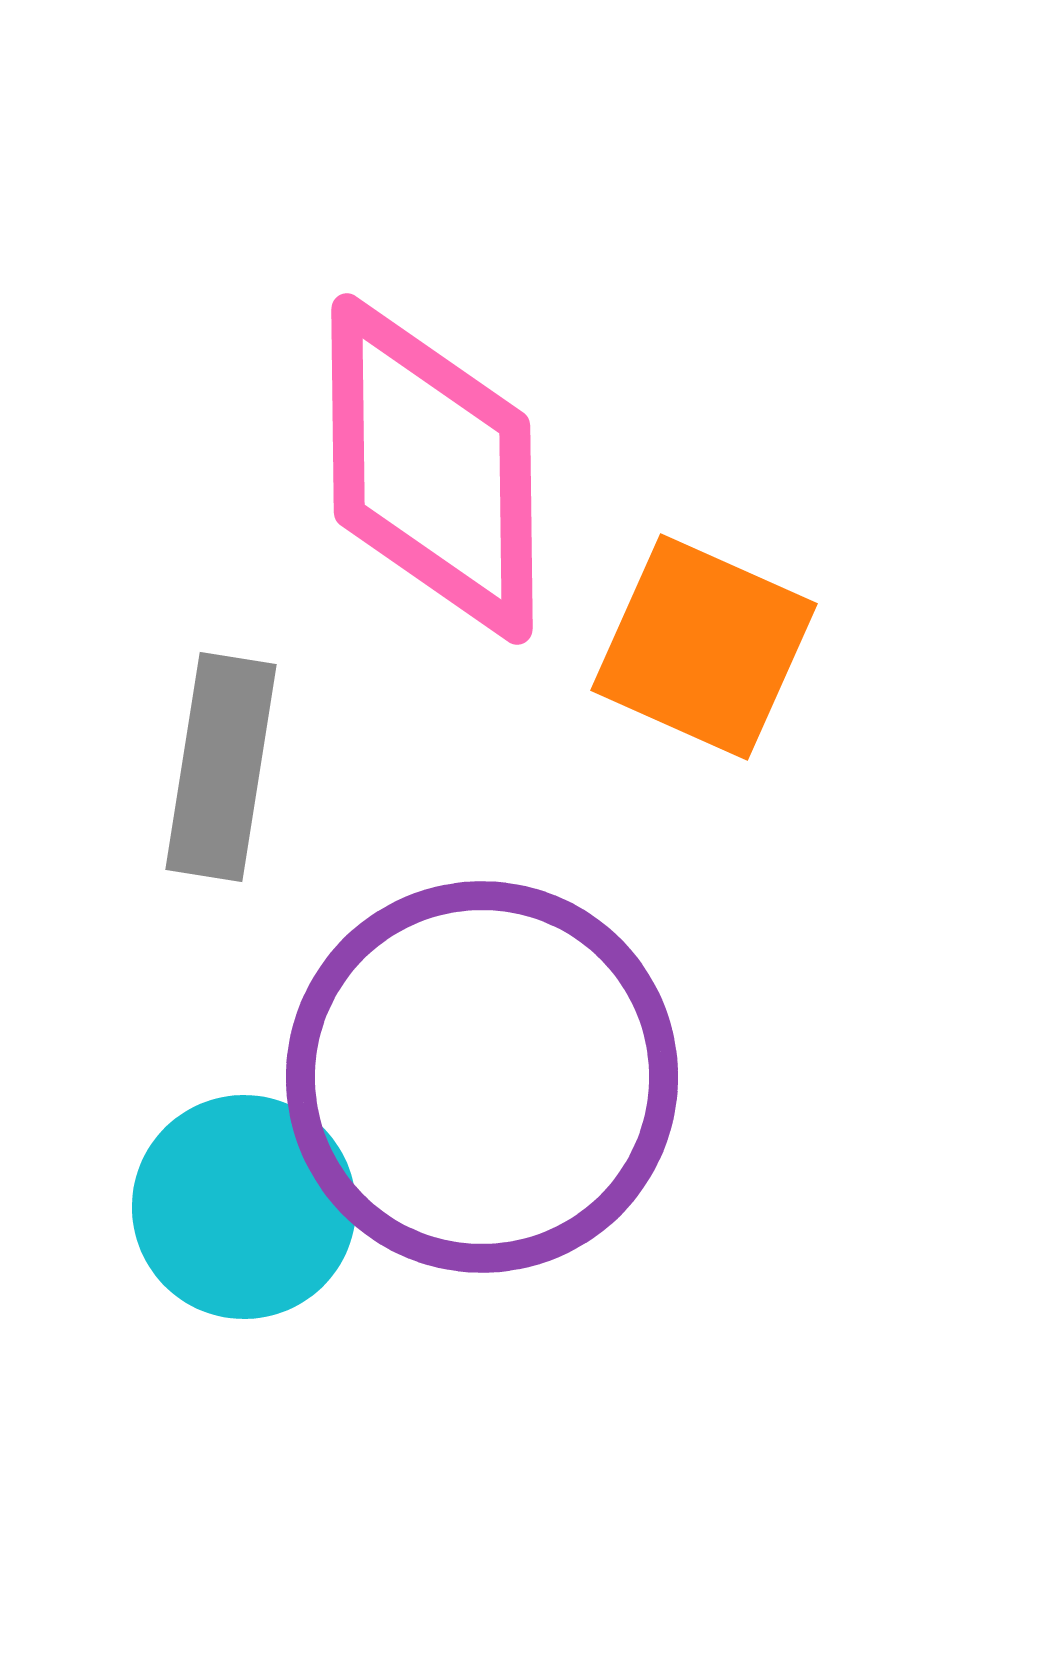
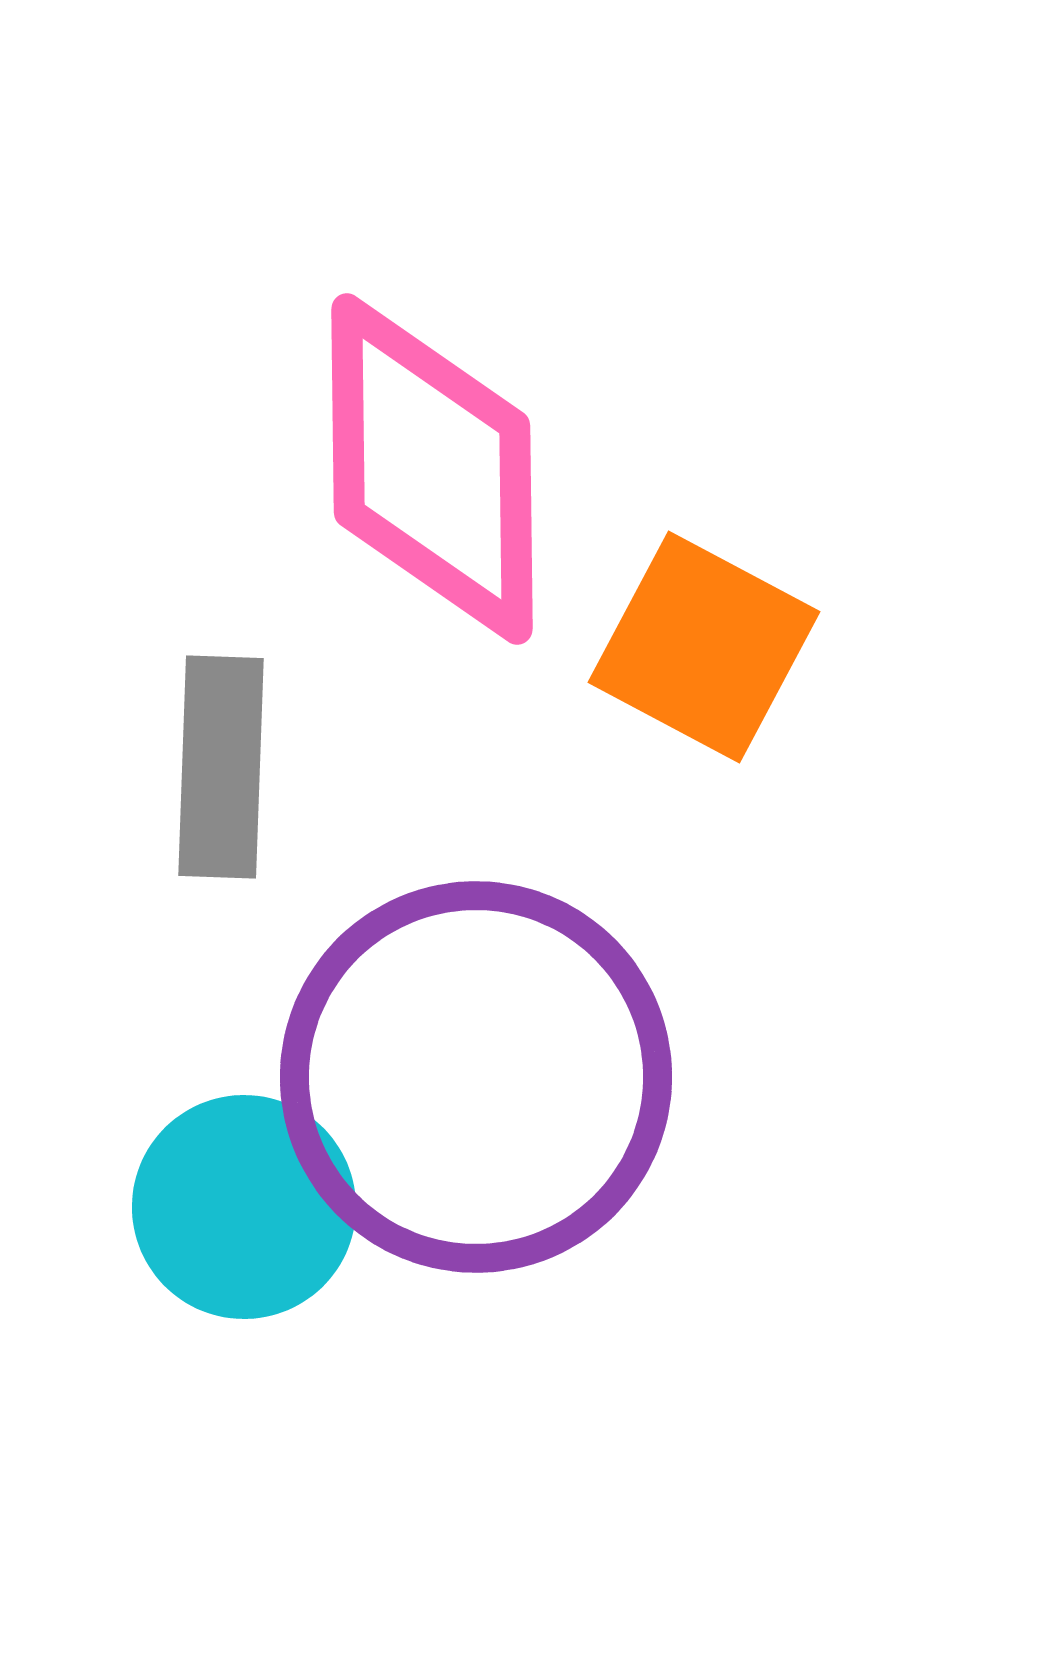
orange square: rotated 4 degrees clockwise
gray rectangle: rotated 7 degrees counterclockwise
purple circle: moved 6 px left
